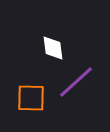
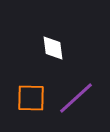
purple line: moved 16 px down
